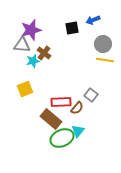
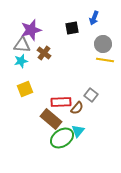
blue arrow: moved 1 px right, 2 px up; rotated 48 degrees counterclockwise
cyan star: moved 12 px left
green ellipse: rotated 10 degrees counterclockwise
